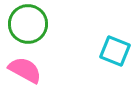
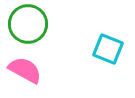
cyan square: moved 7 px left, 2 px up
